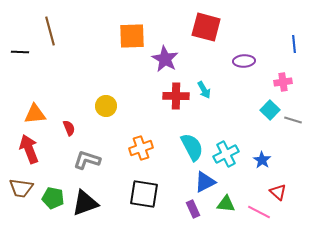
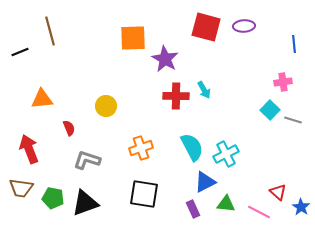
orange square: moved 1 px right, 2 px down
black line: rotated 24 degrees counterclockwise
purple ellipse: moved 35 px up
orange triangle: moved 7 px right, 15 px up
blue star: moved 39 px right, 47 px down
